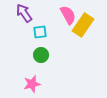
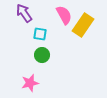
pink semicircle: moved 4 px left
cyan square: moved 2 px down; rotated 16 degrees clockwise
green circle: moved 1 px right
pink star: moved 2 px left, 1 px up
